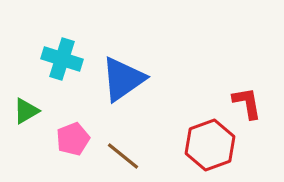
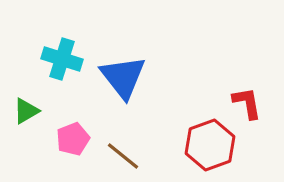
blue triangle: moved 2 px up; rotated 33 degrees counterclockwise
